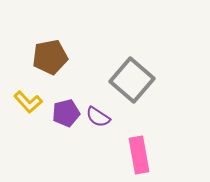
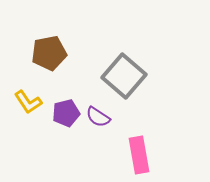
brown pentagon: moved 1 px left, 4 px up
gray square: moved 8 px left, 4 px up
yellow L-shape: rotated 8 degrees clockwise
